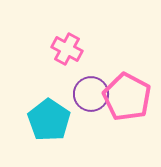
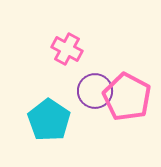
purple circle: moved 4 px right, 3 px up
